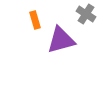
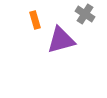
gray cross: moved 1 px left
